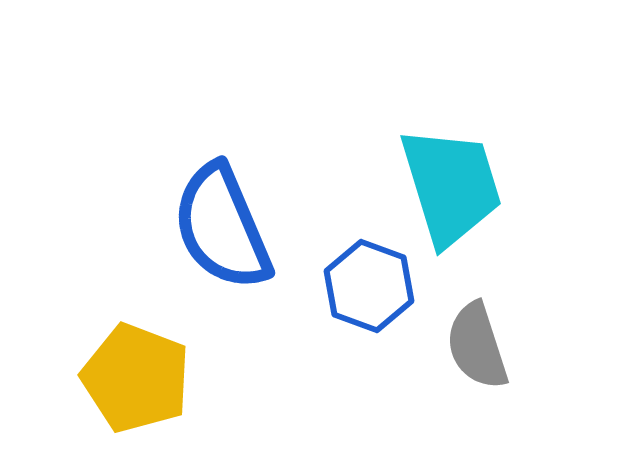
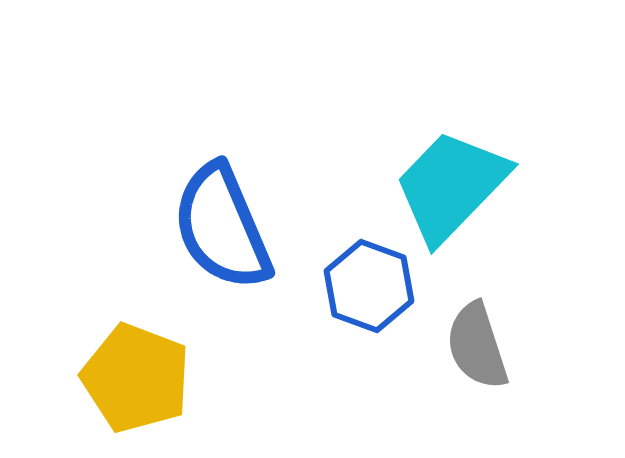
cyan trapezoid: rotated 119 degrees counterclockwise
